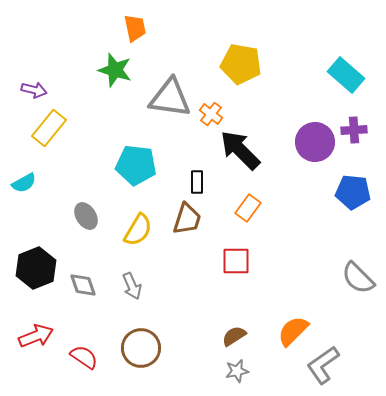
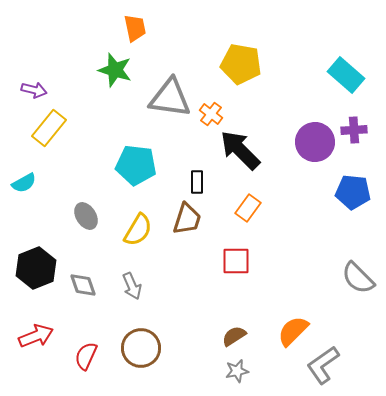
red semicircle: moved 2 px right, 1 px up; rotated 100 degrees counterclockwise
